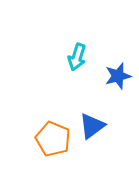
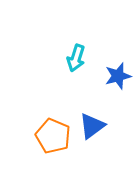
cyan arrow: moved 1 px left, 1 px down
orange pentagon: moved 3 px up
